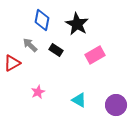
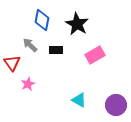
black rectangle: rotated 32 degrees counterclockwise
red triangle: rotated 36 degrees counterclockwise
pink star: moved 10 px left, 8 px up
